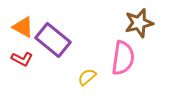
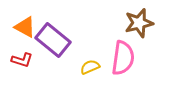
orange triangle: moved 2 px right
red L-shape: moved 1 px down; rotated 10 degrees counterclockwise
yellow semicircle: moved 3 px right, 10 px up; rotated 18 degrees clockwise
